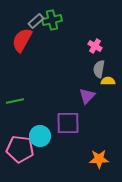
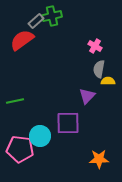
green cross: moved 4 px up
red semicircle: rotated 25 degrees clockwise
